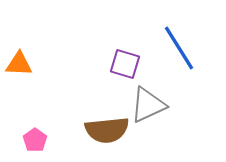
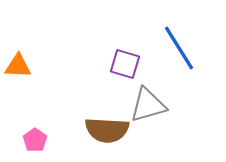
orange triangle: moved 1 px left, 2 px down
gray triangle: rotated 9 degrees clockwise
brown semicircle: rotated 9 degrees clockwise
